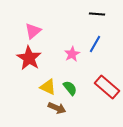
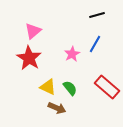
black line: moved 1 px down; rotated 21 degrees counterclockwise
